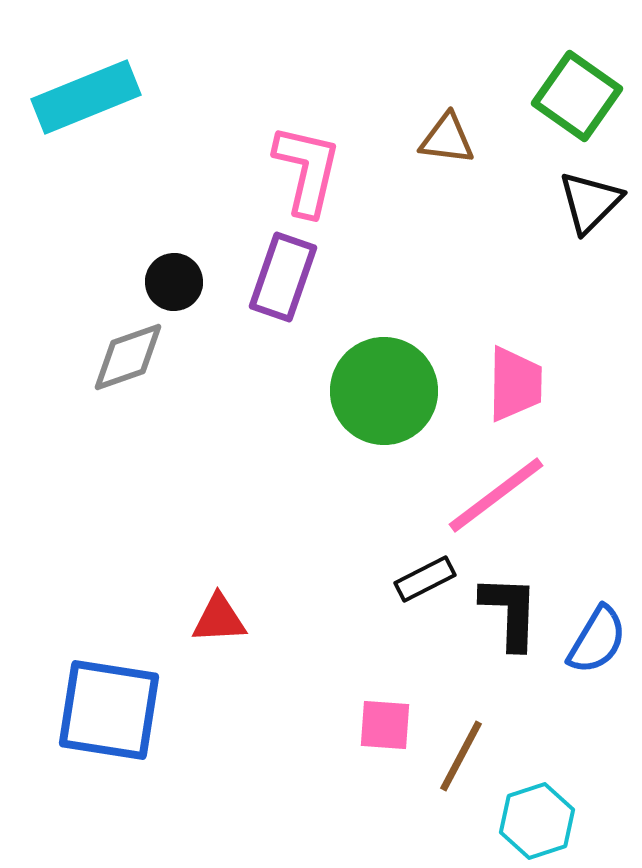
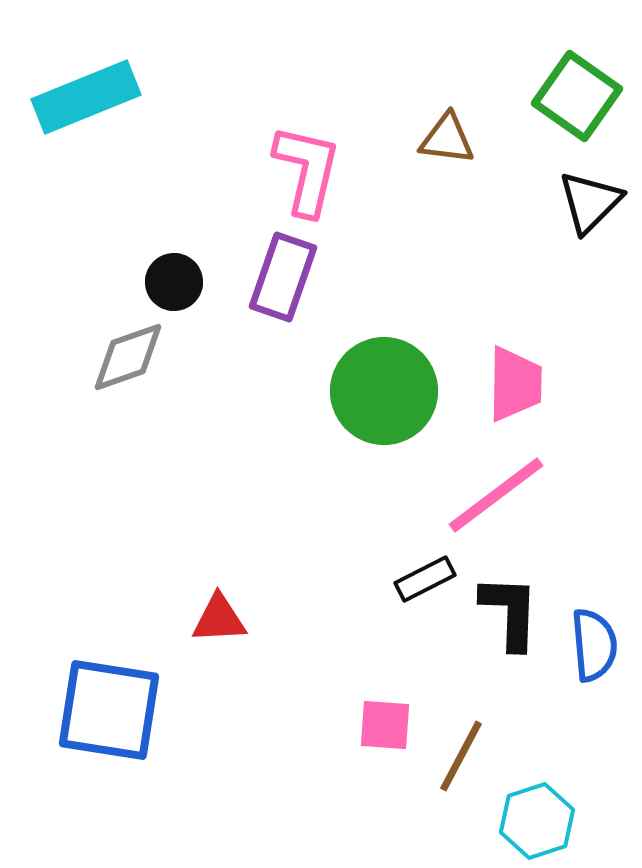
blue semicircle: moved 3 px left, 5 px down; rotated 36 degrees counterclockwise
